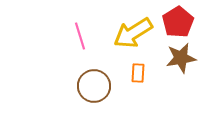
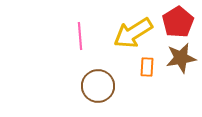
pink line: rotated 12 degrees clockwise
orange rectangle: moved 9 px right, 6 px up
brown circle: moved 4 px right
